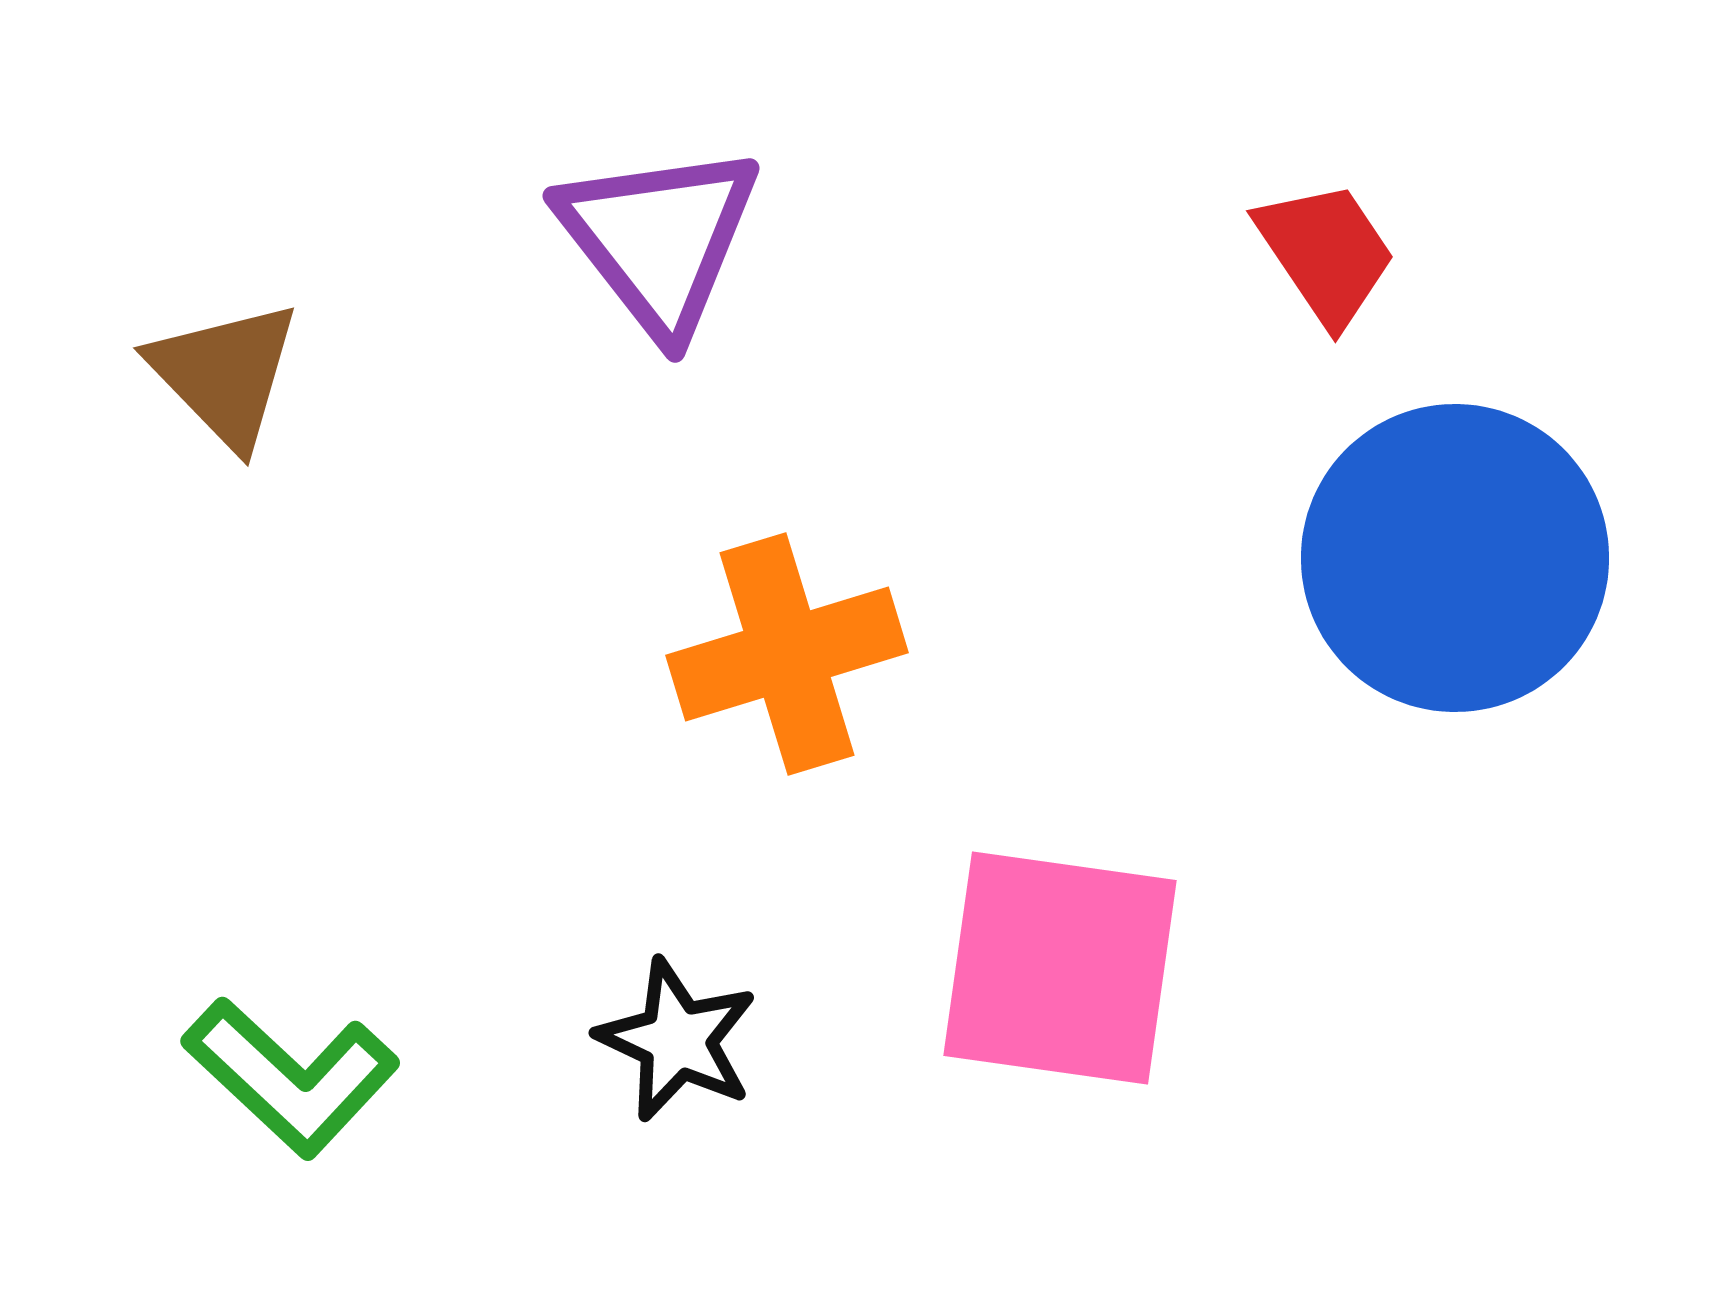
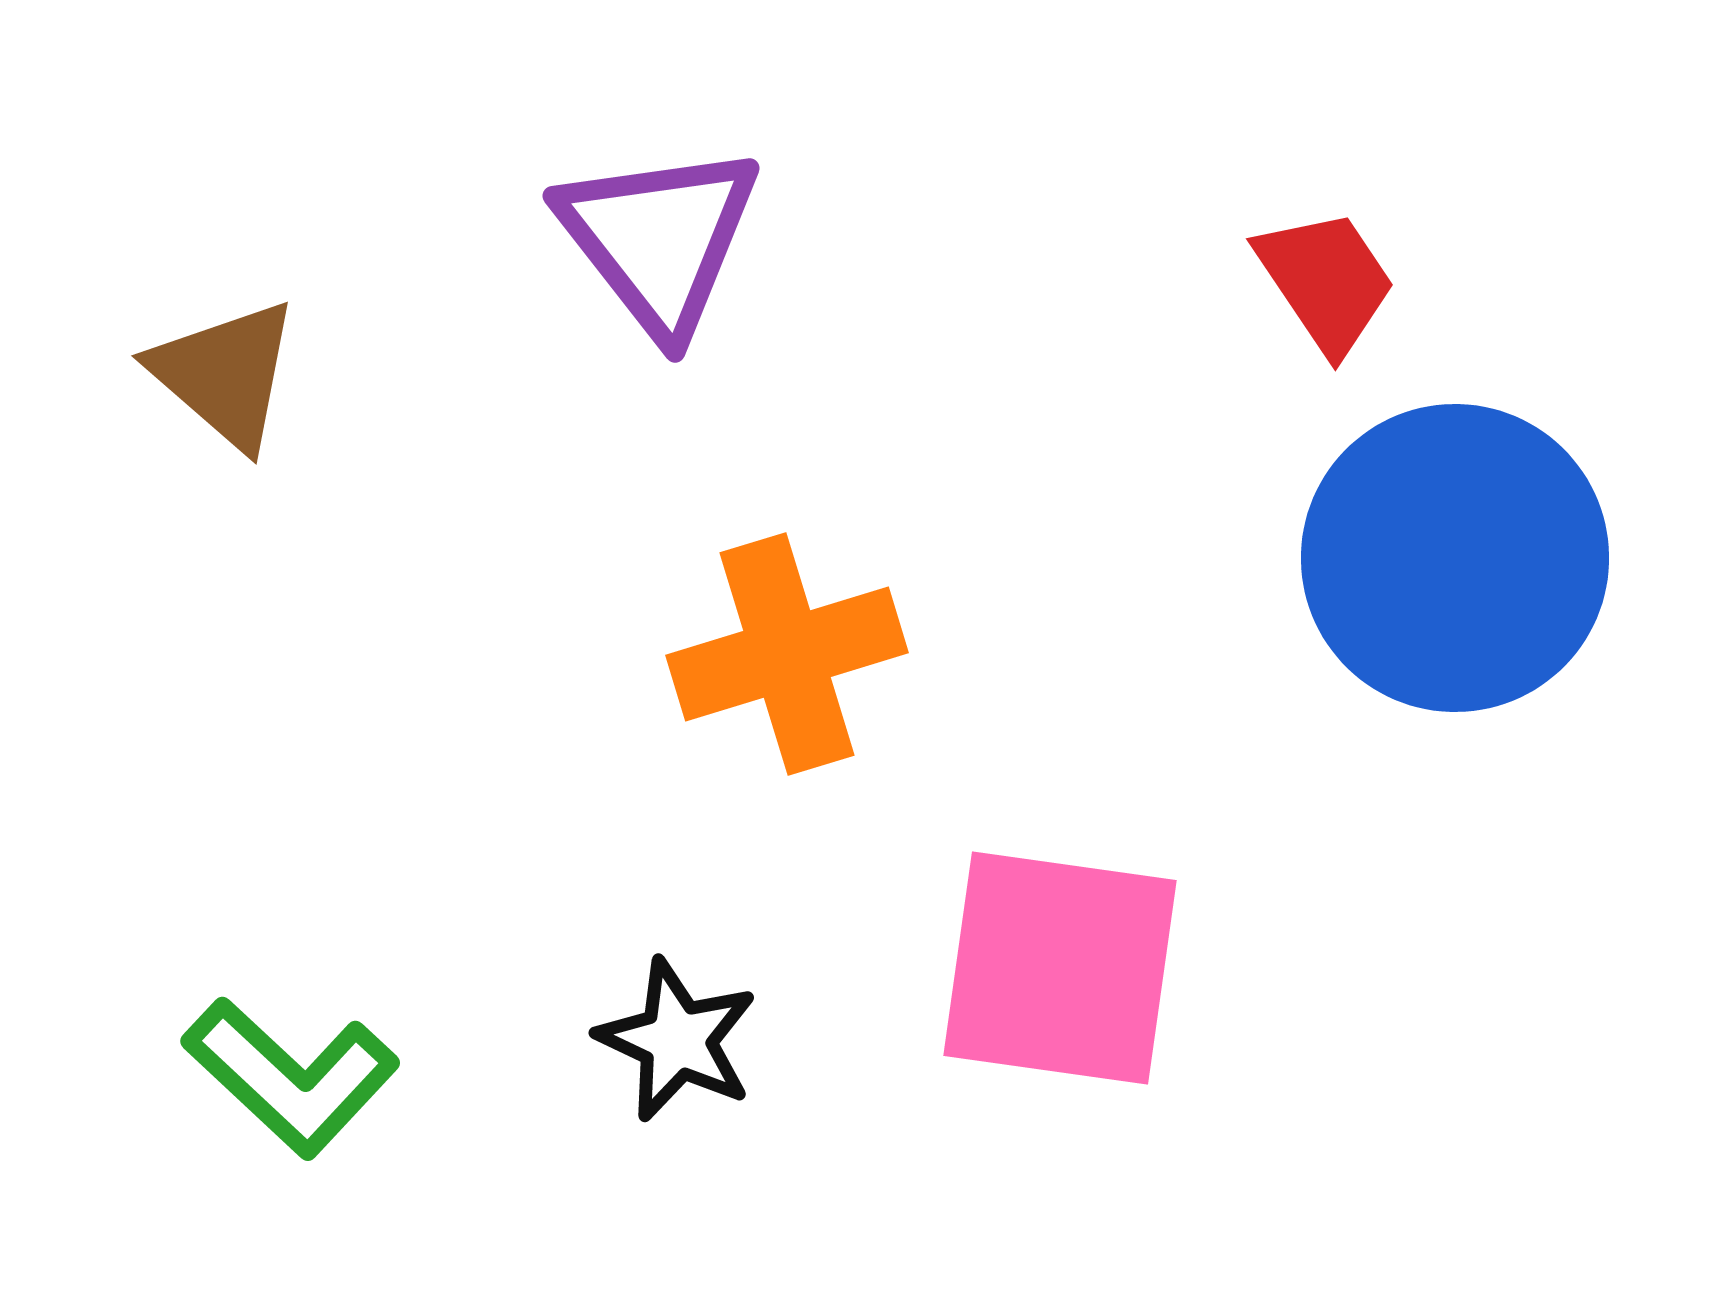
red trapezoid: moved 28 px down
brown triangle: rotated 5 degrees counterclockwise
